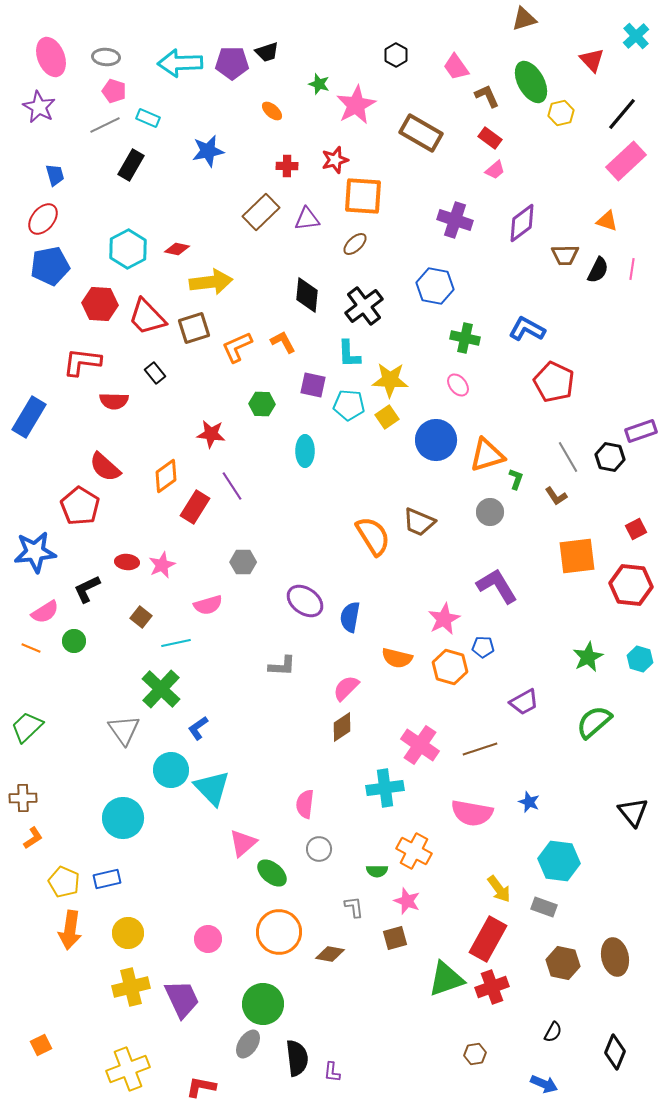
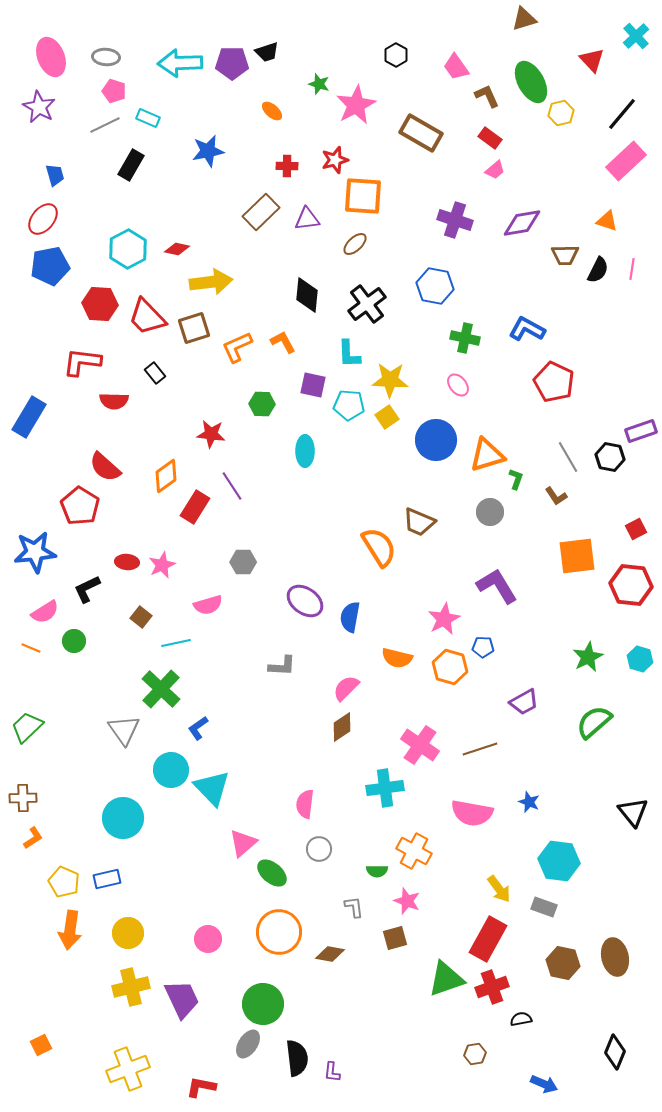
purple diamond at (522, 223): rotated 27 degrees clockwise
black cross at (364, 306): moved 3 px right, 2 px up
orange semicircle at (373, 536): moved 6 px right, 11 px down
black semicircle at (553, 1032): moved 32 px left, 13 px up; rotated 130 degrees counterclockwise
